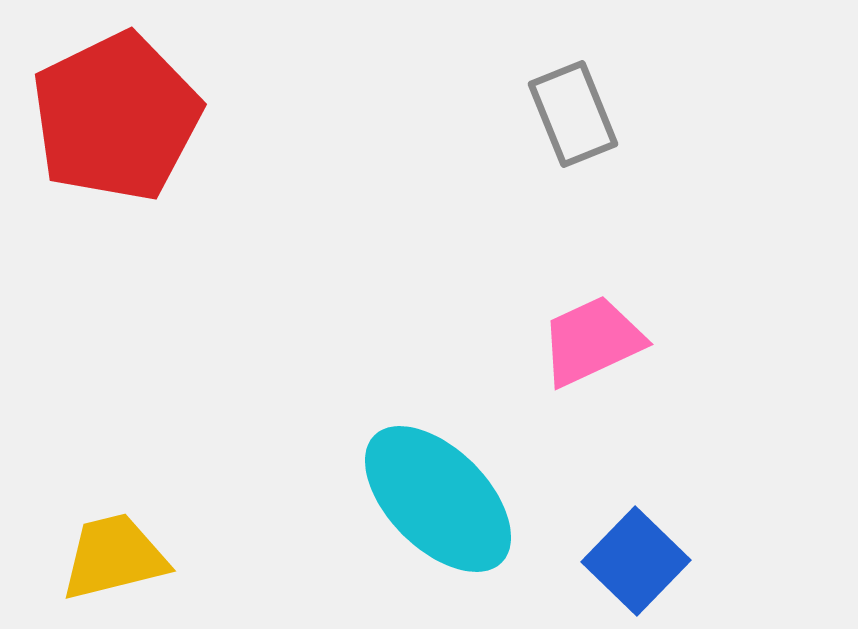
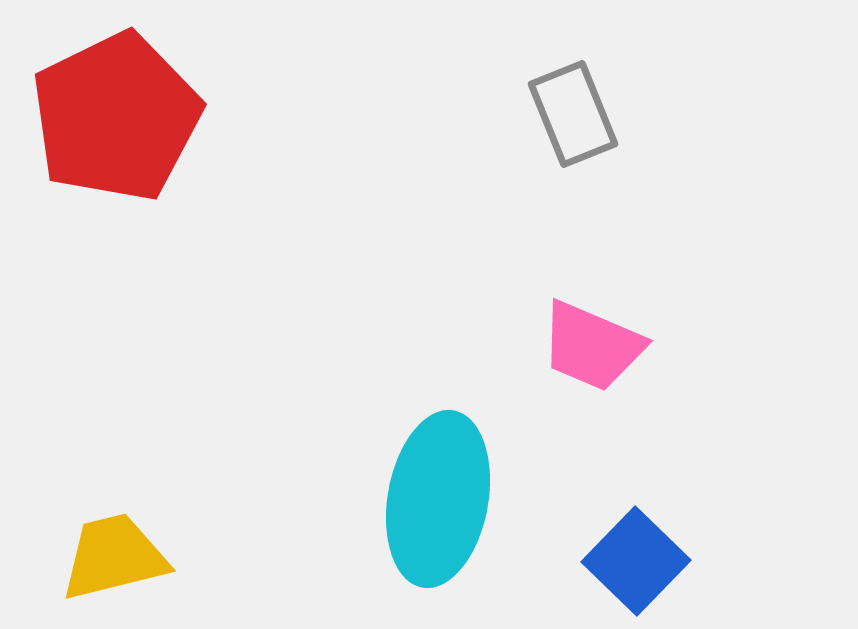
pink trapezoid: moved 5 px down; rotated 132 degrees counterclockwise
cyan ellipse: rotated 55 degrees clockwise
